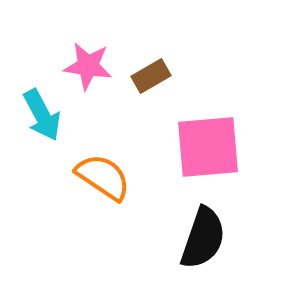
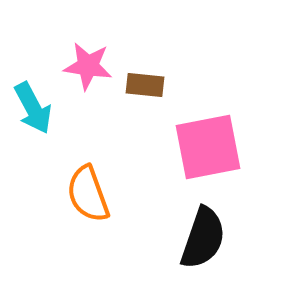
brown rectangle: moved 6 px left, 9 px down; rotated 36 degrees clockwise
cyan arrow: moved 9 px left, 7 px up
pink square: rotated 6 degrees counterclockwise
orange semicircle: moved 15 px left, 17 px down; rotated 144 degrees counterclockwise
